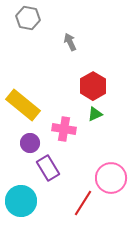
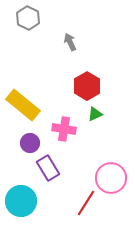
gray hexagon: rotated 15 degrees clockwise
red hexagon: moved 6 px left
red line: moved 3 px right
